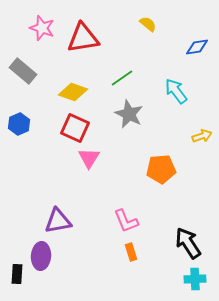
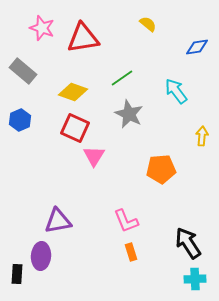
blue hexagon: moved 1 px right, 4 px up
yellow arrow: rotated 66 degrees counterclockwise
pink triangle: moved 5 px right, 2 px up
